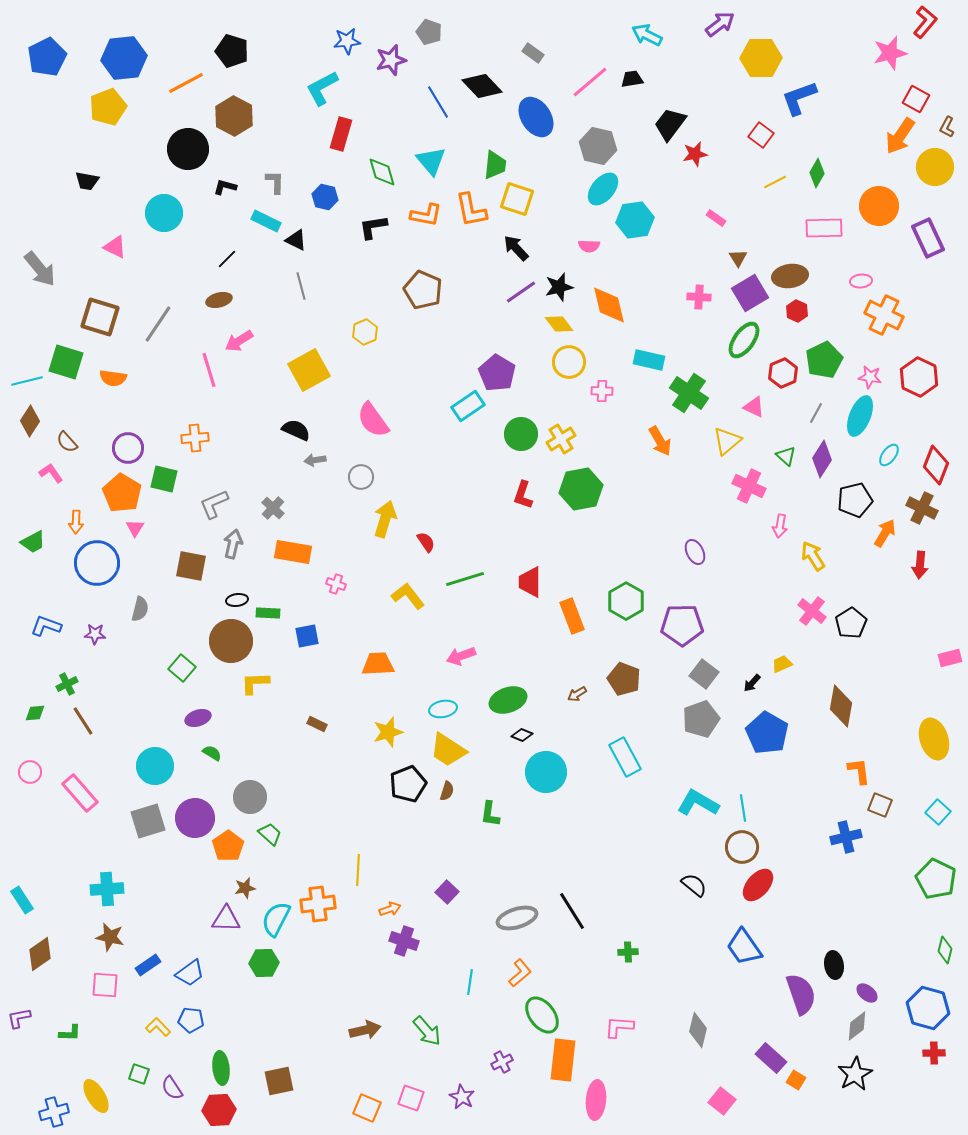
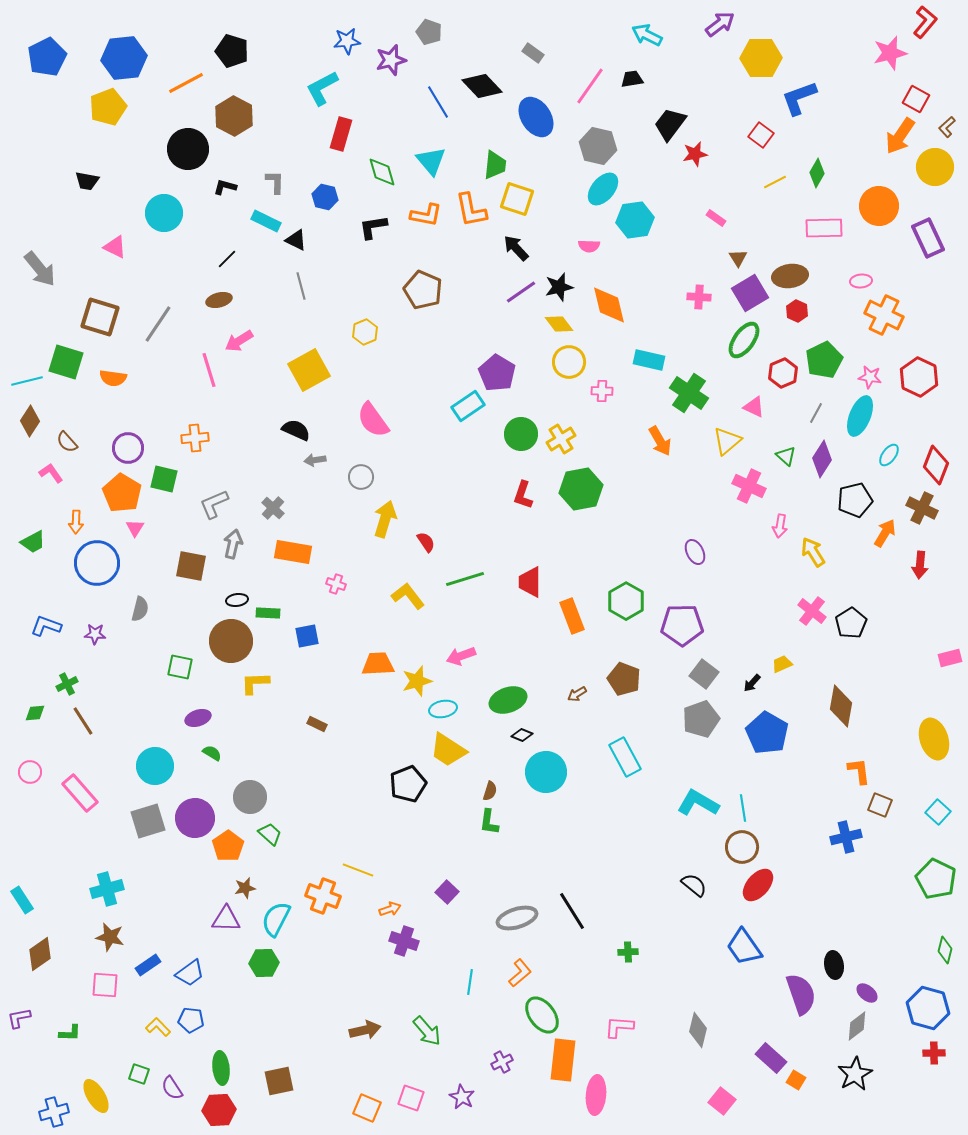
pink line at (590, 82): moved 4 px down; rotated 15 degrees counterclockwise
brown L-shape at (947, 127): rotated 20 degrees clockwise
yellow arrow at (813, 556): moved 4 px up
green square at (182, 668): moved 2 px left, 1 px up; rotated 28 degrees counterclockwise
yellow star at (388, 732): moved 29 px right, 51 px up
brown semicircle at (447, 791): moved 43 px right
green L-shape at (490, 814): moved 1 px left, 8 px down
yellow line at (358, 870): rotated 72 degrees counterclockwise
cyan cross at (107, 889): rotated 12 degrees counterclockwise
orange cross at (318, 904): moved 5 px right, 8 px up; rotated 28 degrees clockwise
pink ellipse at (596, 1100): moved 5 px up
